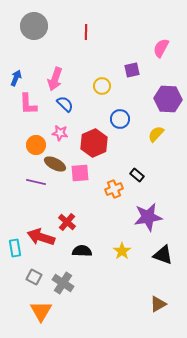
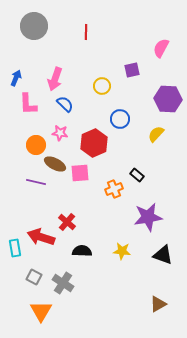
yellow star: rotated 30 degrees counterclockwise
